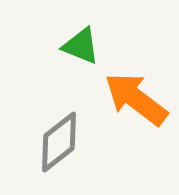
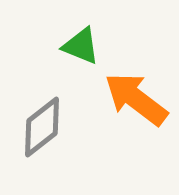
gray diamond: moved 17 px left, 15 px up
